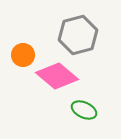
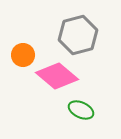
green ellipse: moved 3 px left
